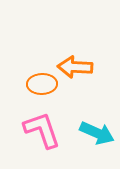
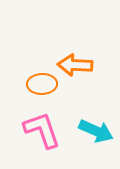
orange arrow: moved 2 px up
cyan arrow: moved 1 px left, 2 px up
